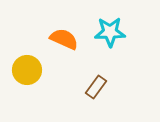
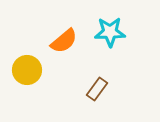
orange semicircle: moved 2 px down; rotated 116 degrees clockwise
brown rectangle: moved 1 px right, 2 px down
